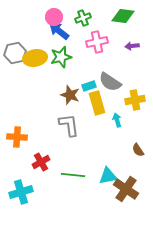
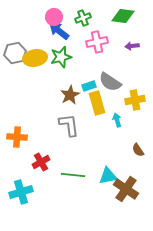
brown star: rotated 24 degrees clockwise
